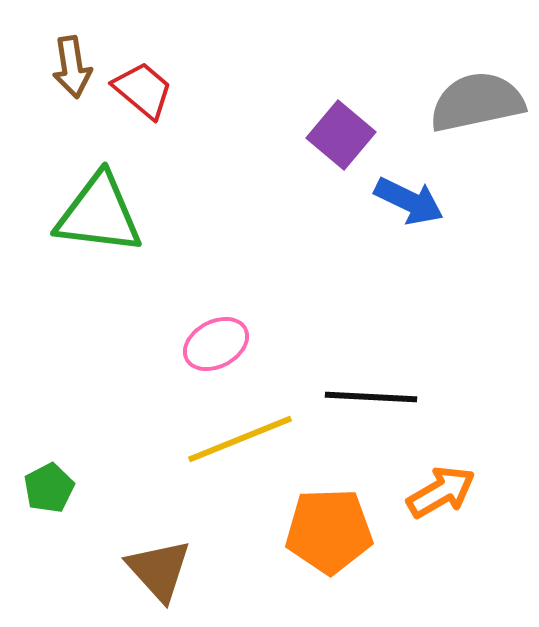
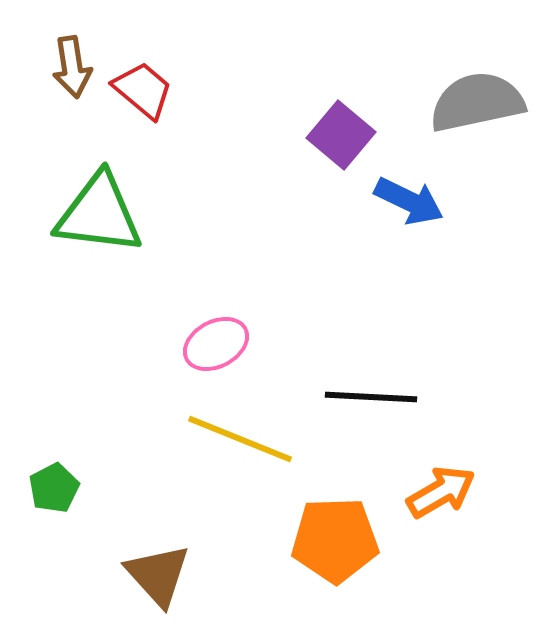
yellow line: rotated 44 degrees clockwise
green pentagon: moved 5 px right
orange pentagon: moved 6 px right, 9 px down
brown triangle: moved 1 px left, 5 px down
